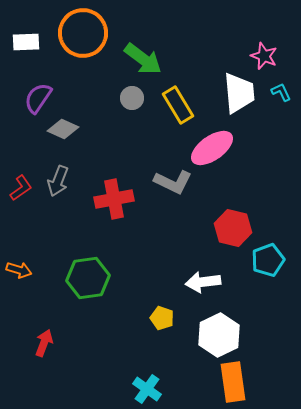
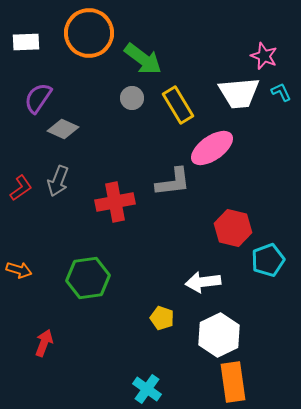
orange circle: moved 6 px right
white trapezoid: rotated 90 degrees clockwise
gray L-shape: rotated 33 degrees counterclockwise
red cross: moved 1 px right, 3 px down
